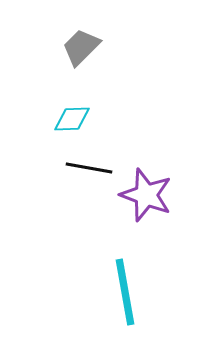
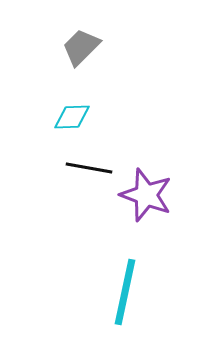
cyan diamond: moved 2 px up
cyan line: rotated 22 degrees clockwise
